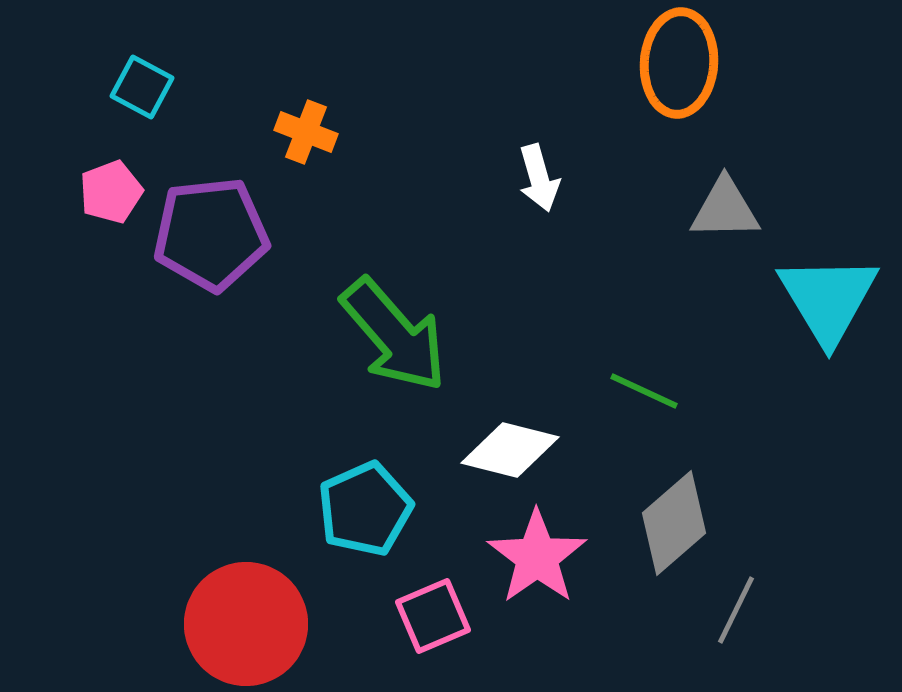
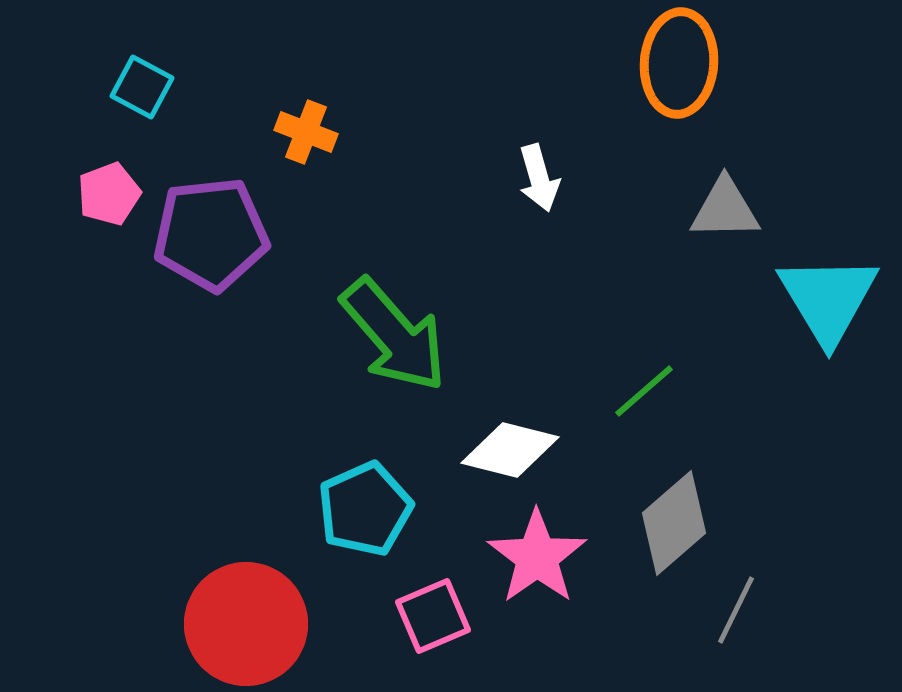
pink pentagon: moved 2 px left, 2 px down
green line: rotated 66 degrees counterclockwise
